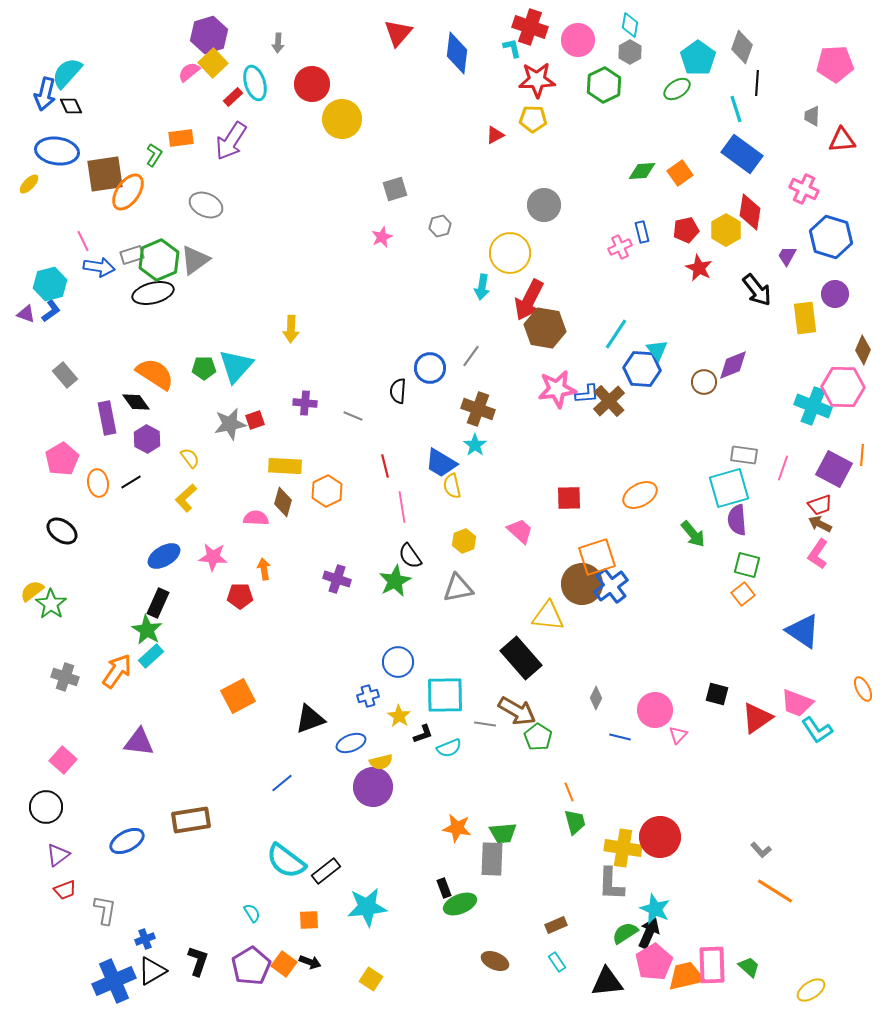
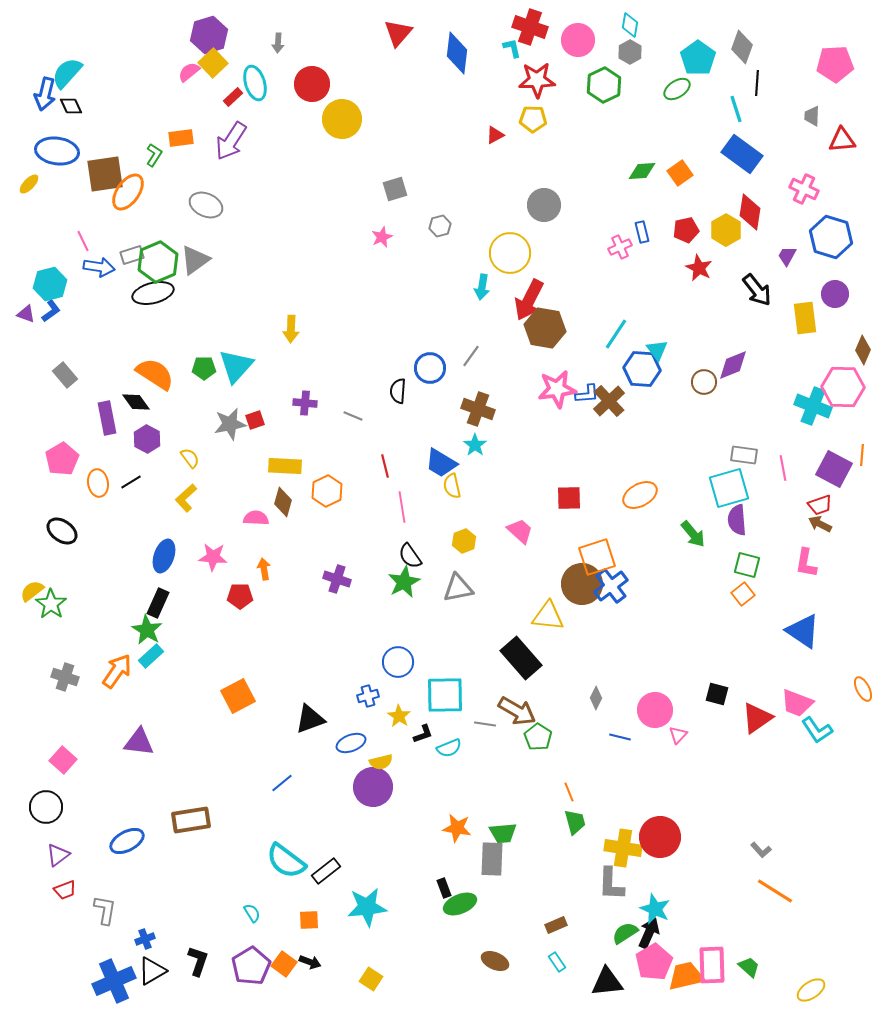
green hexagon at (159, 260): moved 1 px left, 2 px down
pink line at (783, 468): rotated 30 degrees counterclockwise
pink L-shape at (818, 554): moved 12 px left, 9 px down; rotated 24 degrees counterclockwise
blue ellipse at (164, 556): rotated 40 degrees counterclockwise
green star at (395, 581): moved 9 px right, 1 px down
